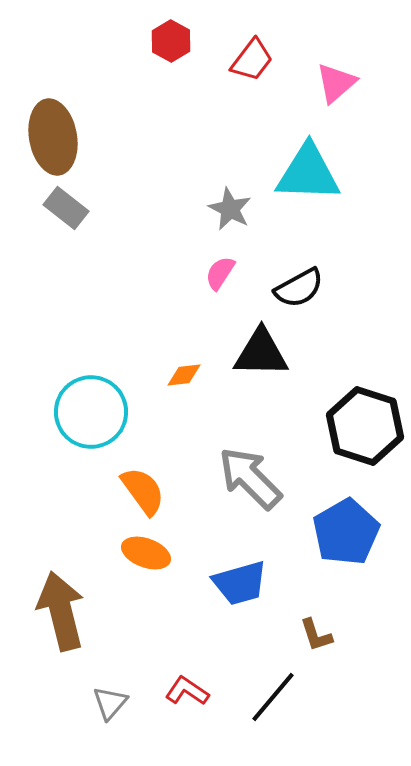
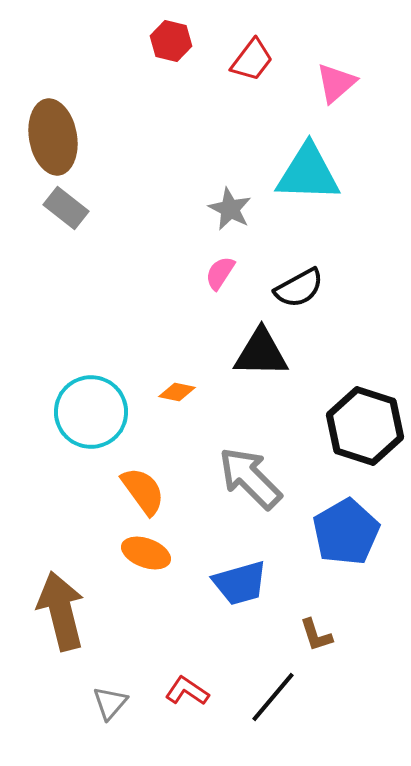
red hexagon: rotated 15 degrees counterclockwise
orange diamond: moved 7 px left, 17 px down; rotated 18 degrees clockwise
